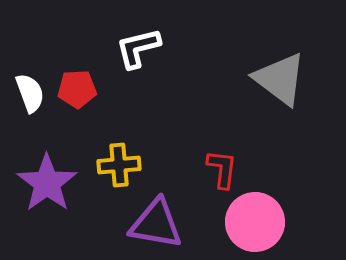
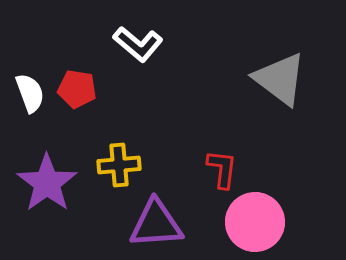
white L-shape: moved 4 px up; rotated 126 degrees counterclockwise
red pentagon: rotated 12 degrees clockwise
purple triangle: rotated 14 degrees counterclockwise
